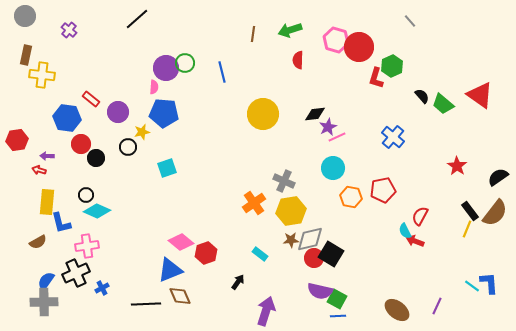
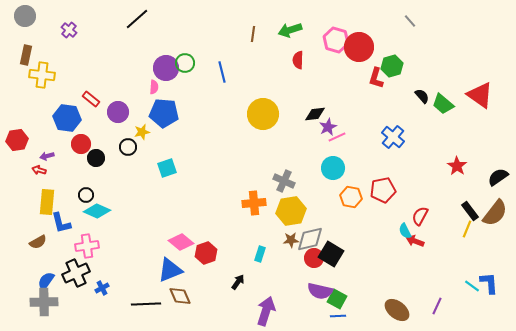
green hexagon at (392, 66): rotated 10 degrees clockwise
purple arrow at (47, 156): rotated 16 degrees counterclockwise
orange cross at (254, 203): rotated 30 degrees clockwise
cyan rectangle at (260, 254): rotated 70 degrees clockwise
